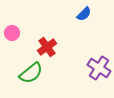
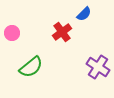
red cross: moved 15 px right, 15 px up
purple cross: moved 1 px left, 1 px up
green semicircle: moved 6 px up
